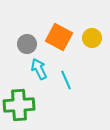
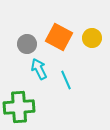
green cross: moved 2 px down
